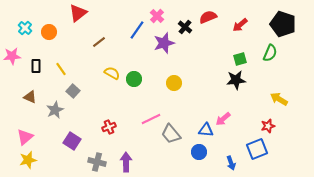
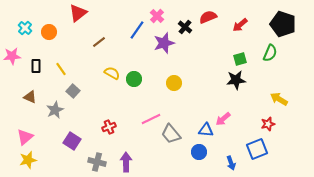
red star: moved 2 px up
